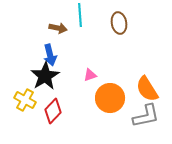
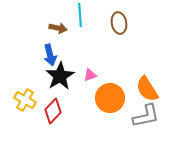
black star: moved 15 px right
